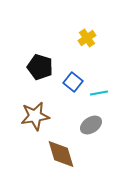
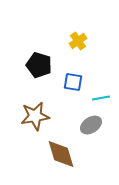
yellow cross: moved 9 px left, 3 px down
black pentagon: moved 1 px left, 2 px up
blue square: rotated 30 degrees counterclockwise
cyan line: moved 2 px right, 5 px down
